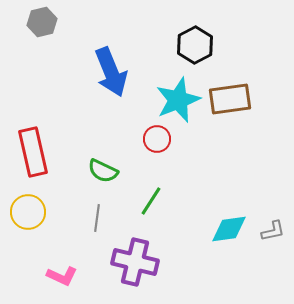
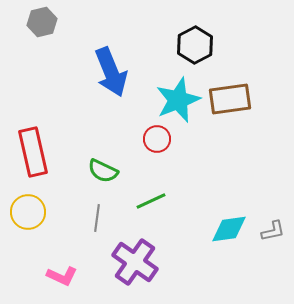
green line: rotated 32 degrees clockwise
purple cross: rotated 21 degrees clockwise
